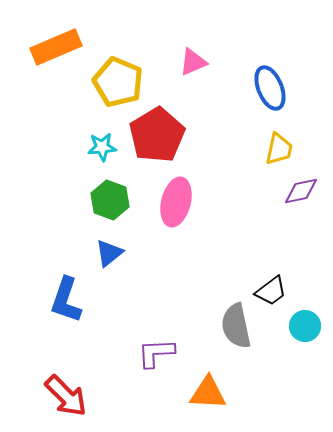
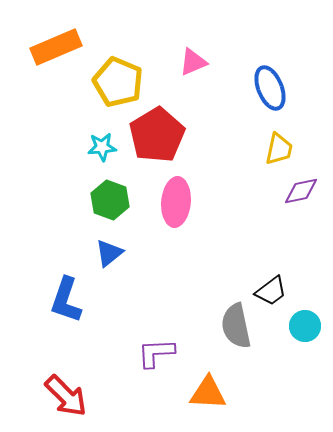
pink ellipse: rotated 9 degrees counterclockwise
